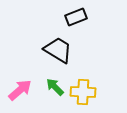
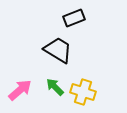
black rectangle: moved 2 px left, 1 px down
yellow cross: rotated 15 degrees clockwise
